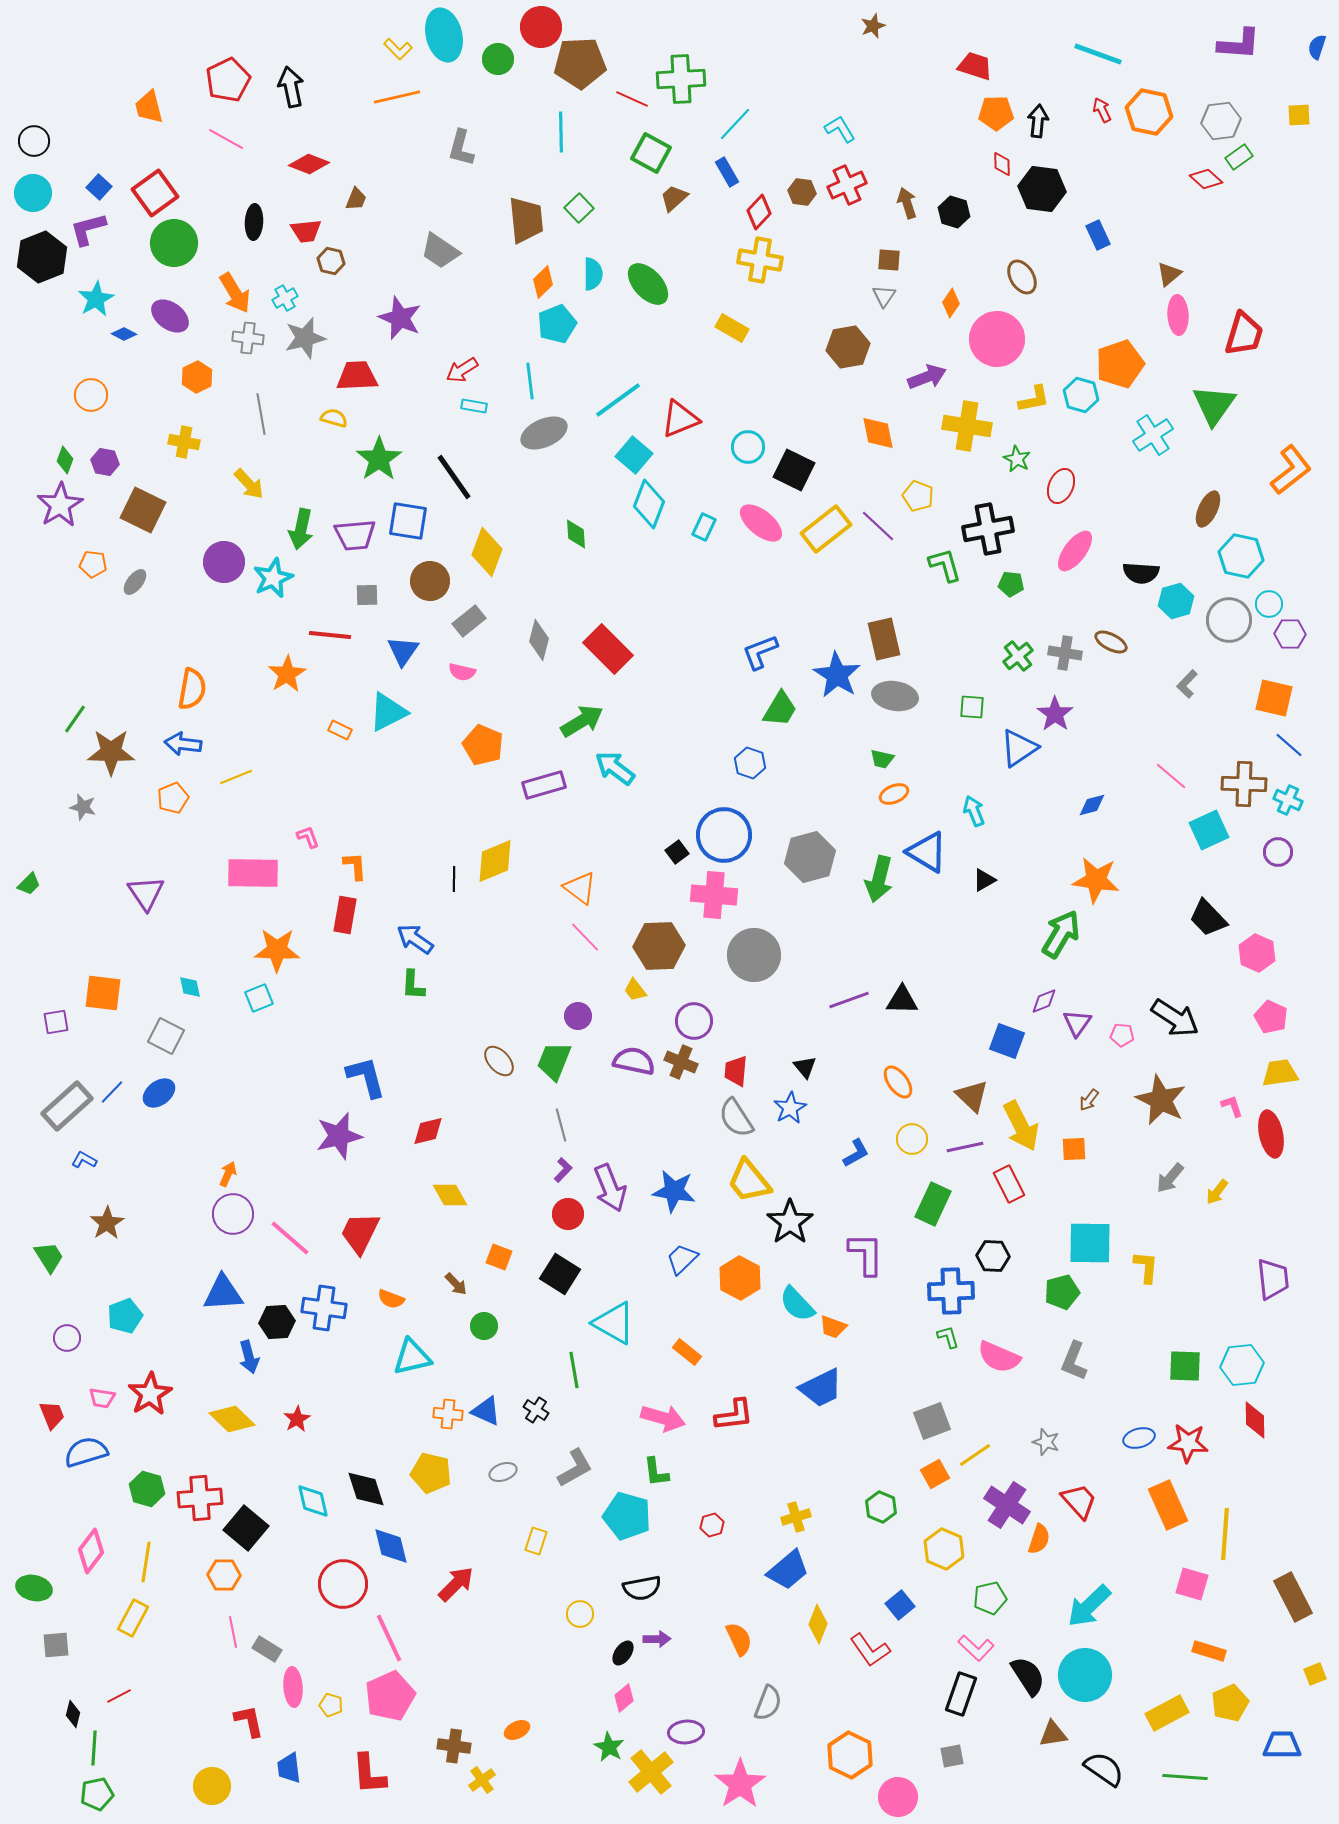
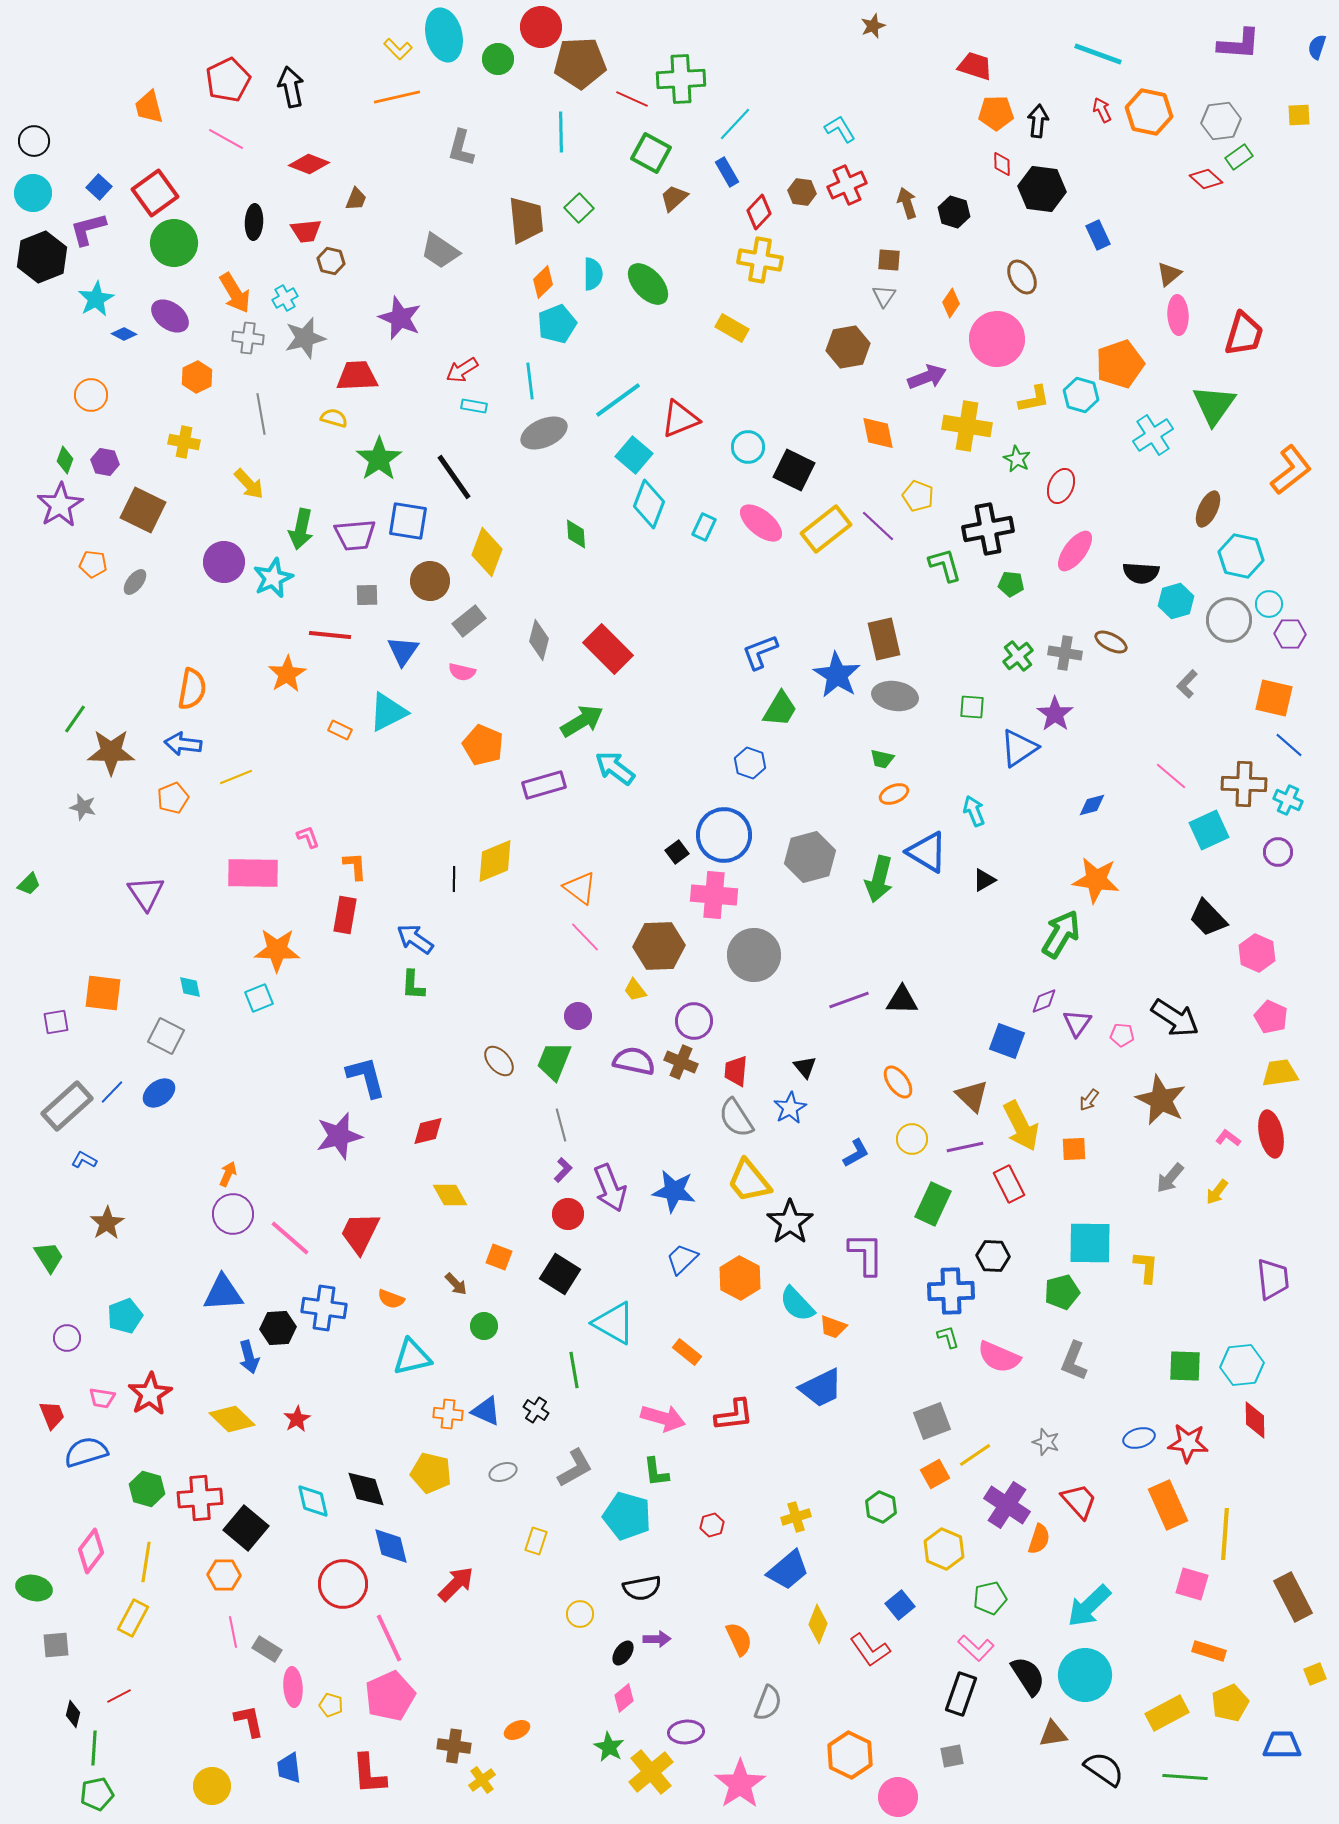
pink L-shape at (1232, 1106): moved 4 px left, 32 px down; rotated 35 degrees counterclockwise
black hexagon at (277, 1322): moved 1 px right, 6 px down
